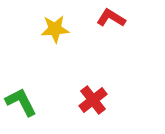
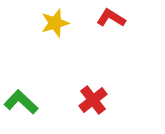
yellow star: moved 6 px up; rotated 12 degrees counterclockwise
green L-shape: rotated 20 degrees counterclockwise
